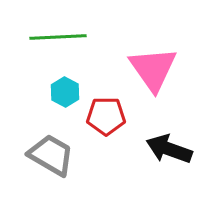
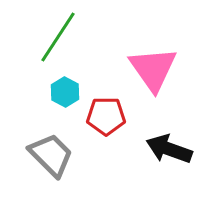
green line: rotated 54 degrees counterclockwise
gray trapezoid: rotated 15 degrees clockwise
